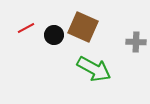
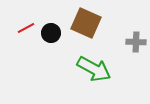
brown square: moved 3 px right, 4 px up
black circle: moved 3 px left, 2 px up
